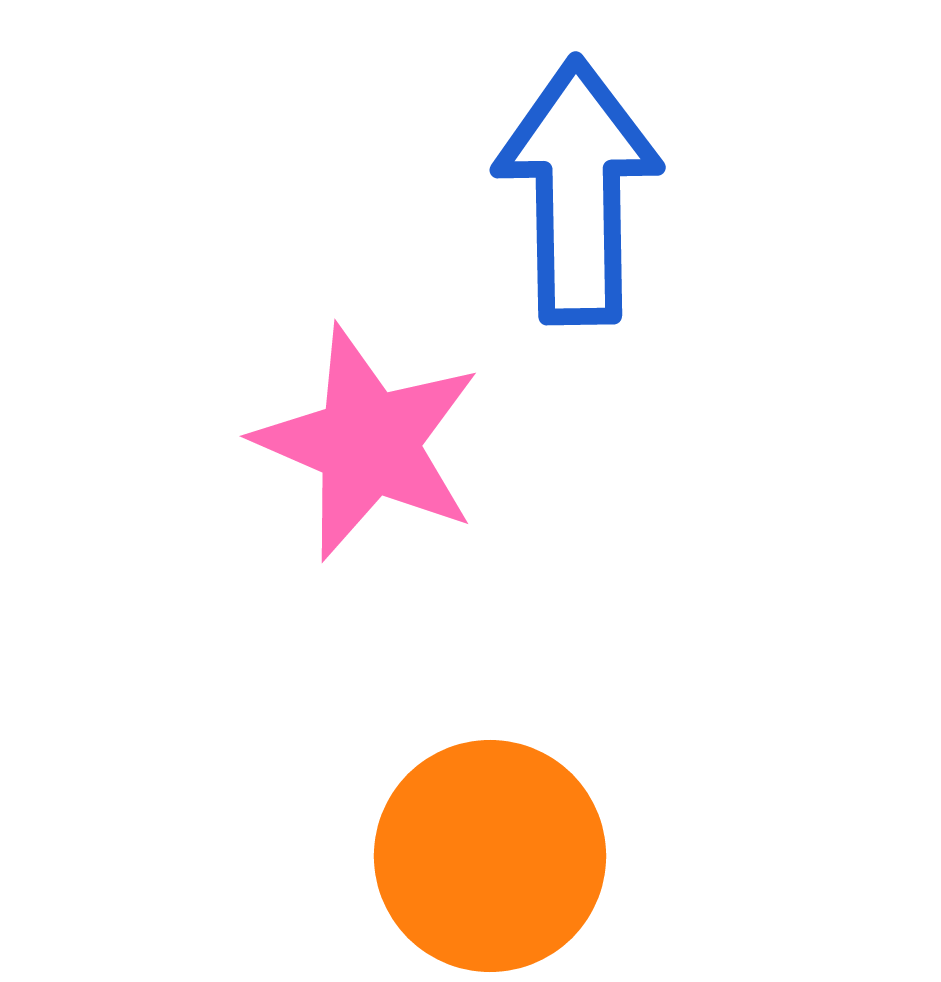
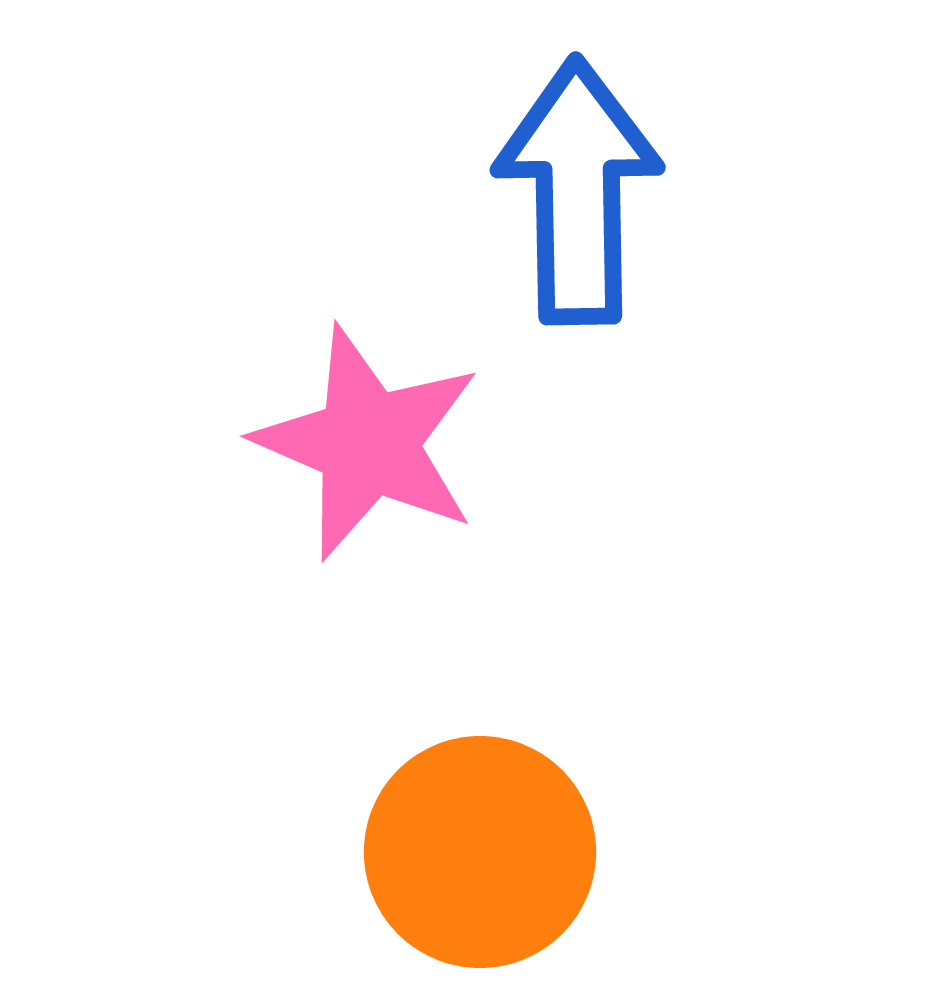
orange circle: moved 10 px left, 4 px up
